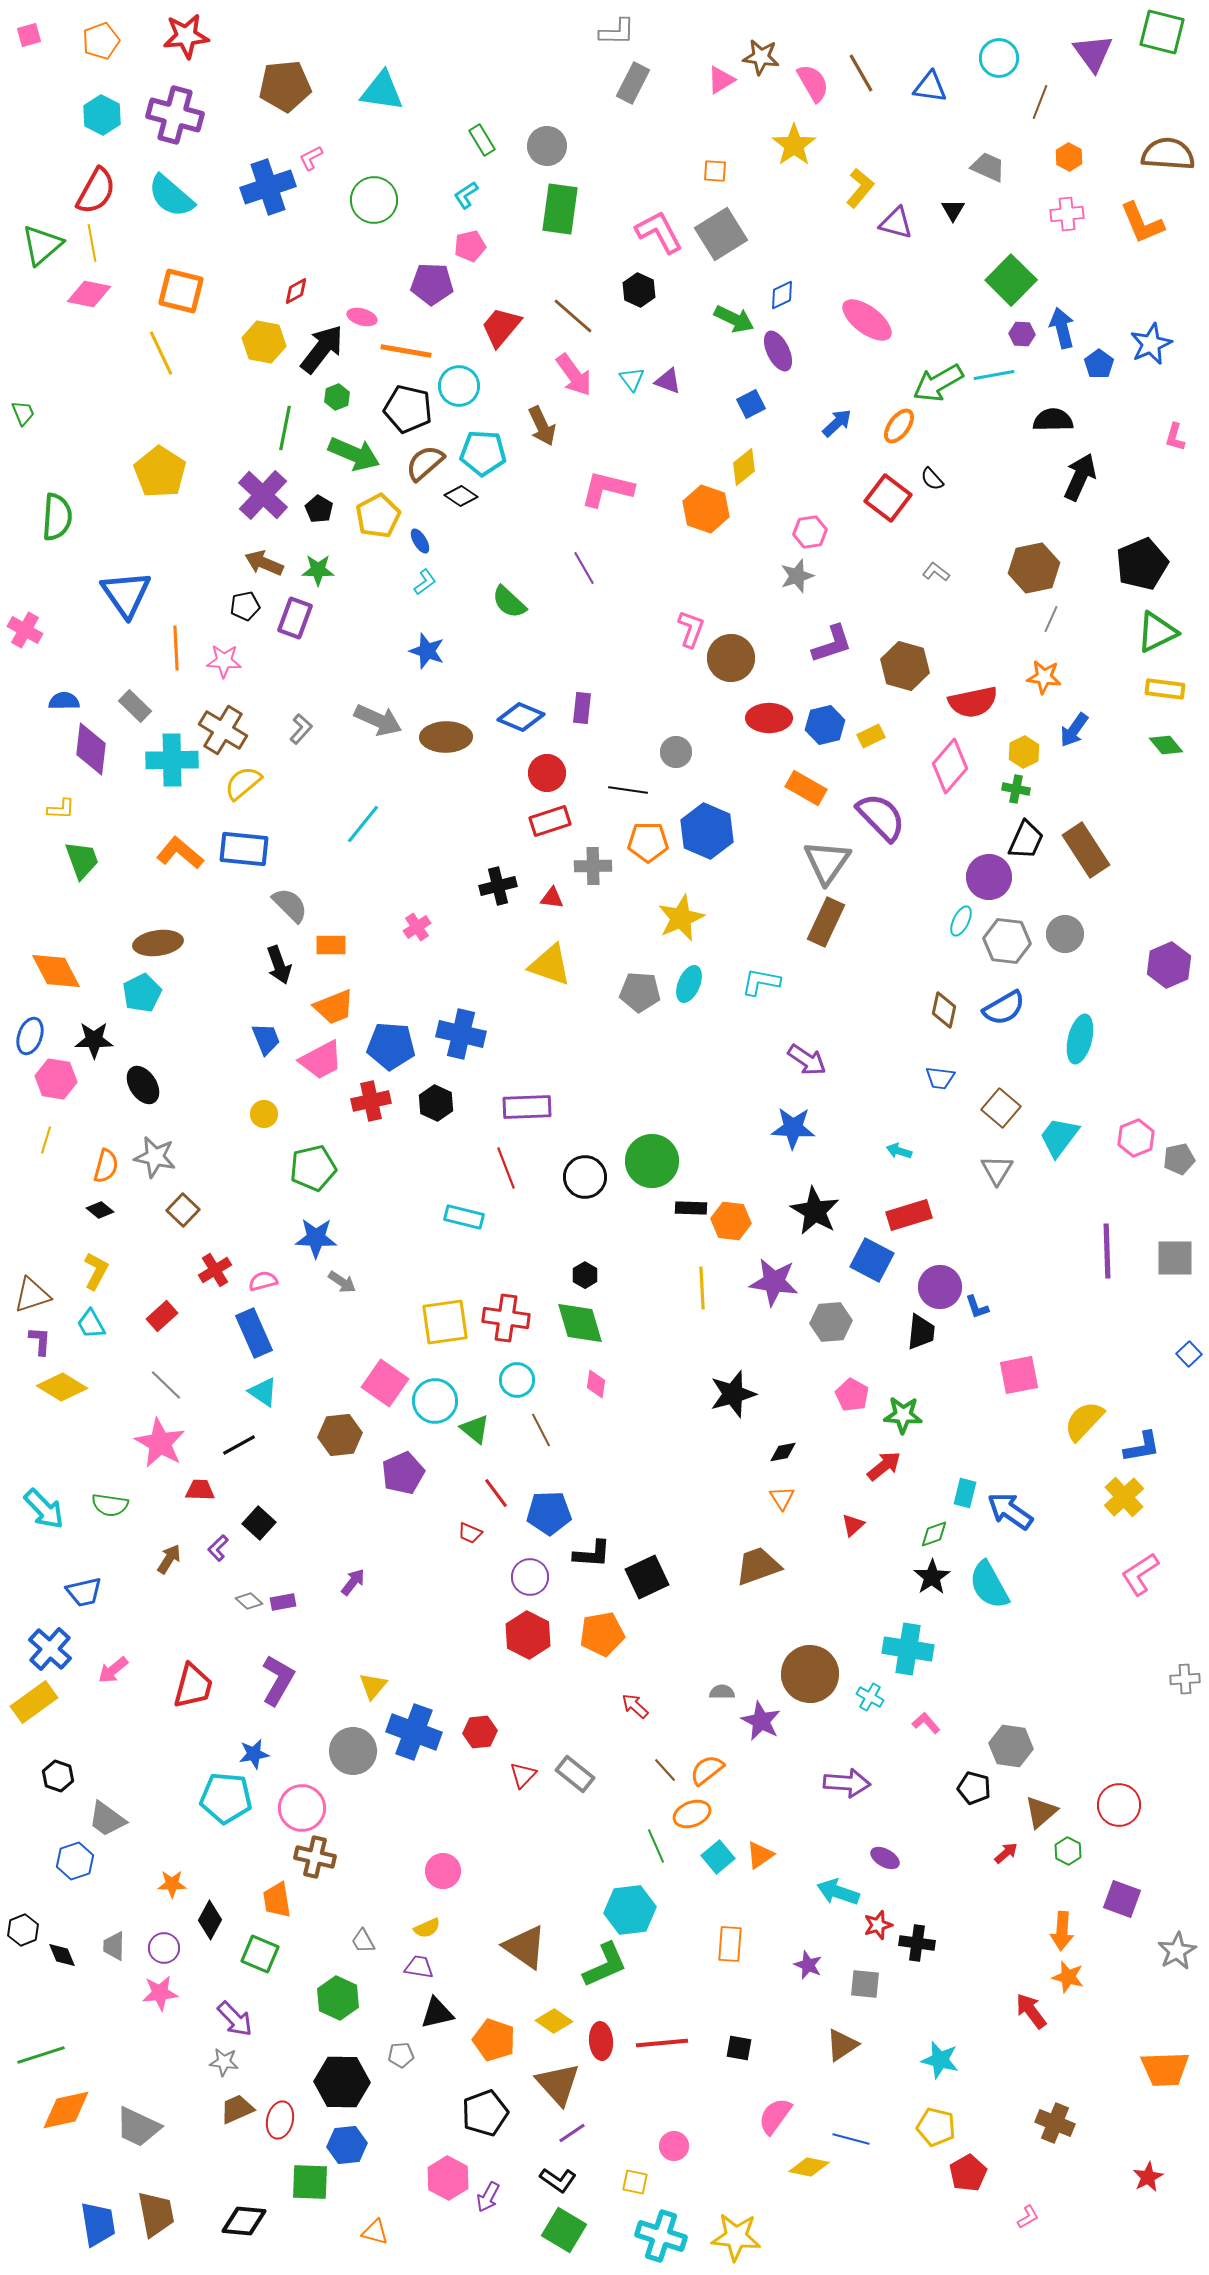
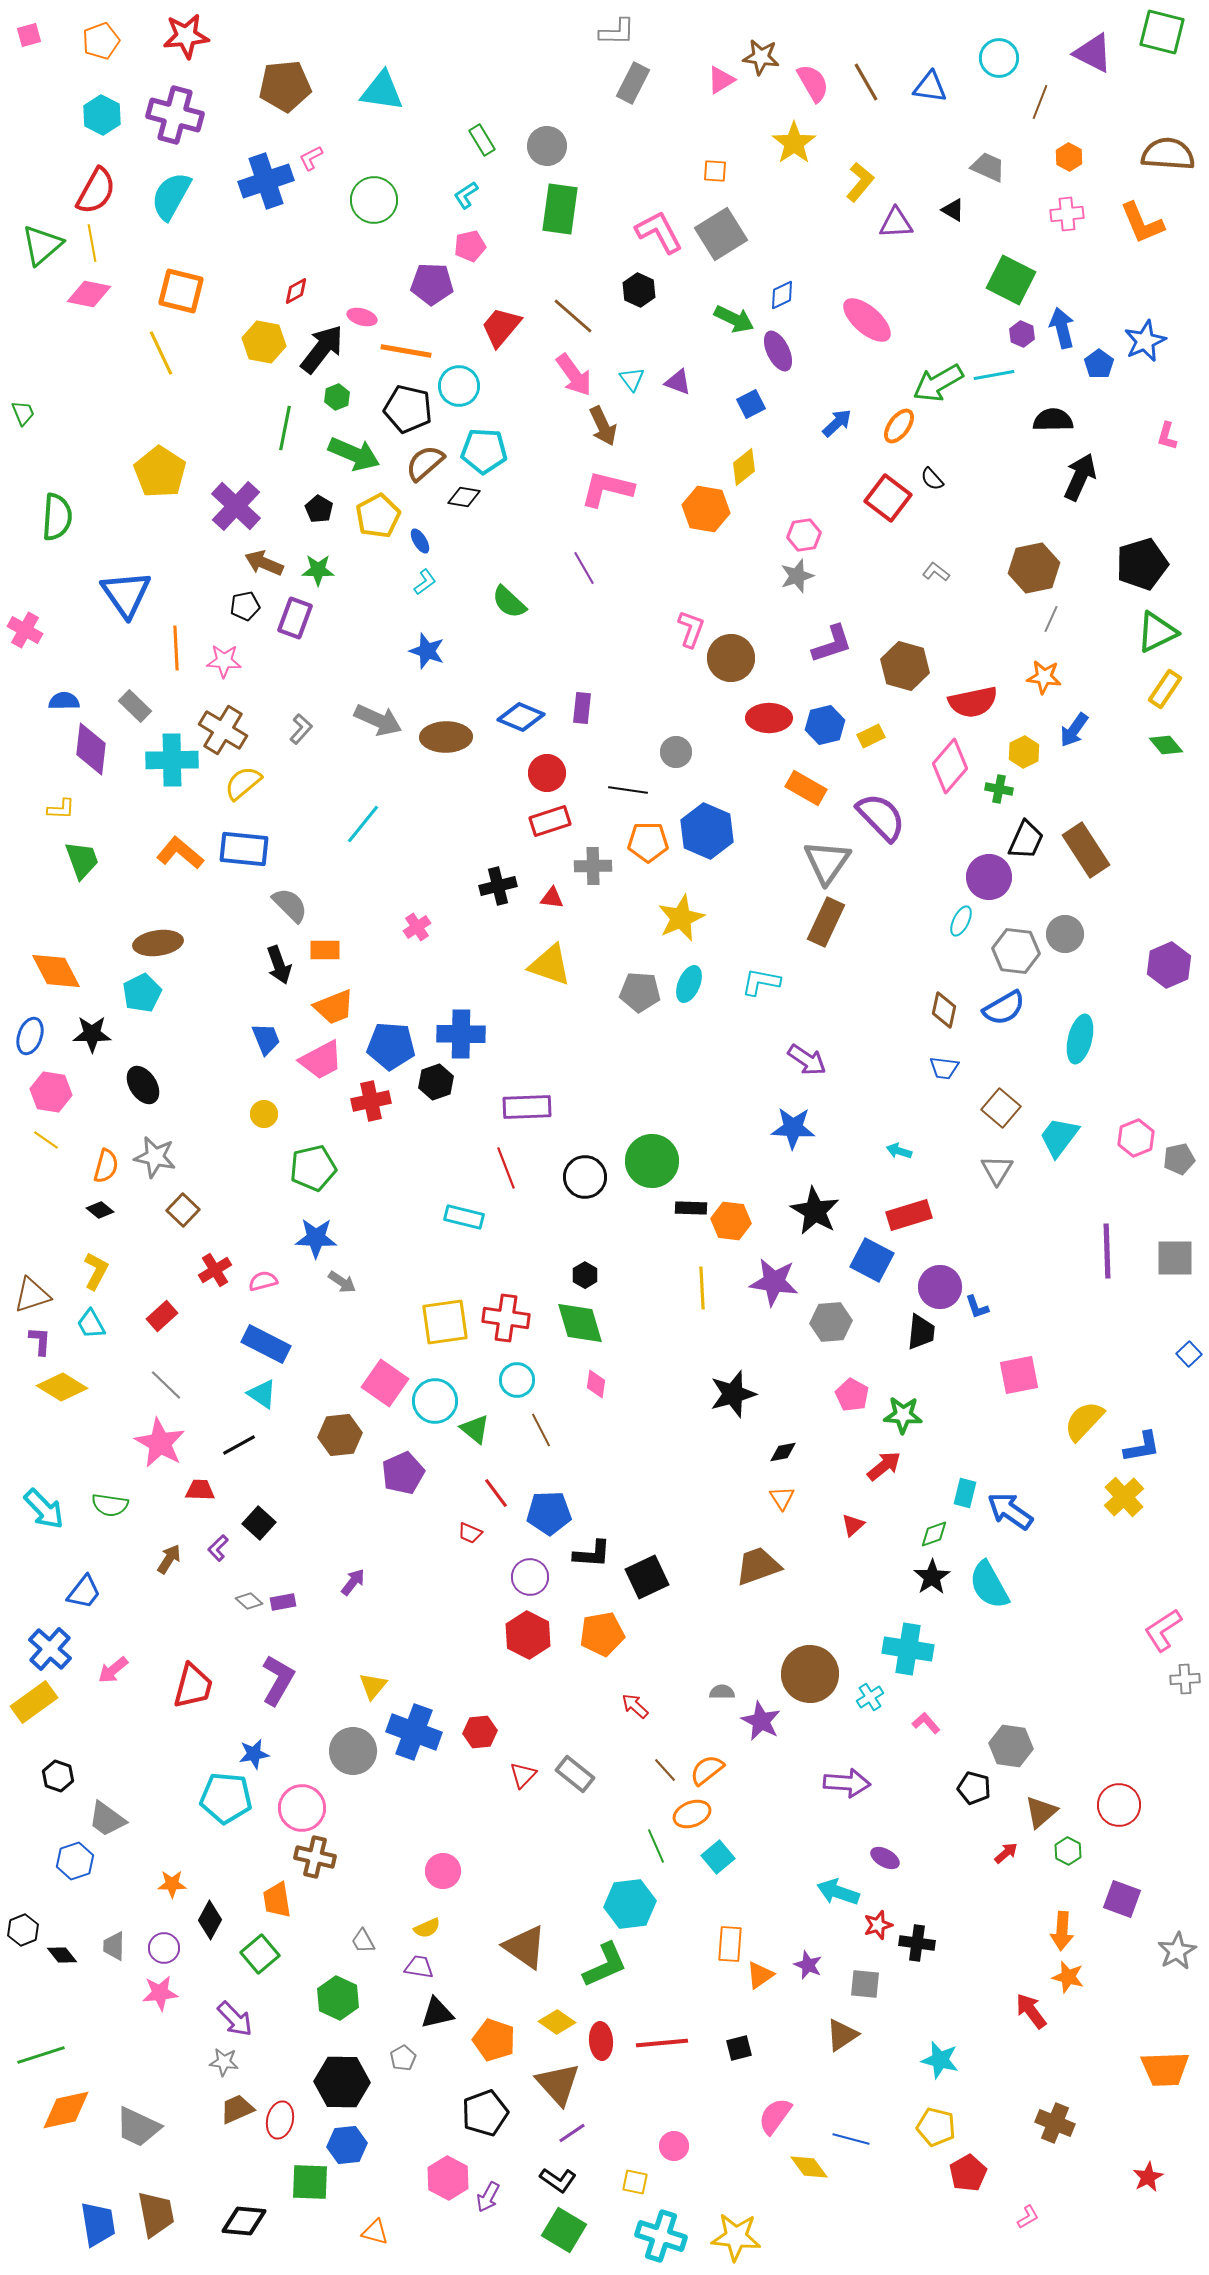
purple triangle at (1093, 53): rotated 27 degrees counterclockwise
brown line at (861, 73): moved 5 px right, 9 px down
yellow star at (794, 145): moved 2 px up
blue cross at (268, 187): moved 2 px left, 6 px up
yellow L-shape at (860, 188): moved 6 px up
cyan semicircle at (171, 196): rotated 78 degrees clockwise
black triangle at (953, 210): rotated 30 degrees counterclockwise
purple triangle at (896, 223): rotated 18 degrees counterclockwise
green square at (1011, 280): rotated 18 degrees counterclockwise
pink ellipse at (867, 320): rotated 4 degrees clockwise
purple hexagon at (1022, 334): rotated 20 degrees clockwise
blue star at (1151, 344): moved 6 px left, 3 px up
purple triangle at (668, 381): moved 10 px right, 1 px down
brown arrow at (542, 426): moved 61 px right
pink L-shape at (1175, 437): moved 8 px left, 1 px up
cyan pentagon at (483, 453): moved 1 px right, 2 px up
purple cross at (263, 495): moved 27 px left, 11 px down
black diamond at (461, 496): moved 3 px right, 1 px down; rotated 24 degrees counterclockwise
orange hexagon at (706, 509): rotated 9 degrees counterclockwise
pink hexagon at (810, 532): moved 6 px left, 3 px down
black pentagon at (1142, 564): rotated 6 degrees clockwise
yellow rectangle at (1165, 689): rotated 63 degrees counterclockwise
green cross at (1016, 789): moved 17 px left
gray hexagon at (1007, 941): moved 9 px right, 10 px down
orange rectangle at (331, 945): moved 6 px left, 5 px down
blue cross at (461, 1034): rotated 12 degrees counterclockwise
black star at (94, 1040): moved 2 px left, 6 px up
blue trapezoid at (940, 1078): moved 4 px right, 10 px up
pink hexagon at (56, 1079): moved 5 px left, 13 px down
black hexagon at (436, 1103): moved 21 px up; rotated 16 degrees clockwise
yellow line at (46, 1140): rotated 72 degrees counterclockwise
blue rectangle at (254, 1333): moved 12 px right, 11 px down; rotated 39 degrees counterclockwise
cyan triangle at (263, 1392): moved 1 px left, 2 px down
pink L-shape at (1140, 1574): moved 23 px right, 56 px down
blue trapezoid at (84, 1592): rotated 39 degrees counterclockwise
cyan cross at (870, 1697): rotated 28 degrees clockwise
orange triangle at (760, 1855): moved 120 px down
cyan hexagon at (630, 1910): moved 6 px up
green square at (260, 1954): rotated 27 degrees clockwise
black diamond at (62, 1955): rotated 16 degrees counterclockwise
yellow diamond at (554, 2021): moved 3 px right, 1 px down
brown triangle at (842, 2045): moved 10 px up
black square at (739, 2048): rotated 24 degrees counterclockwise
gray pentagon at (401, 2055): moved 2 px right, 3 px down; rotated 25 degrees counterclockwise
yellow diamond at (809, 2167): rotated 42 degrees clockwise
